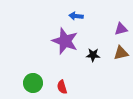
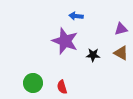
brown triangle: rotated 42 degrees clockwise
